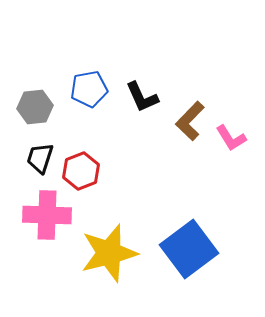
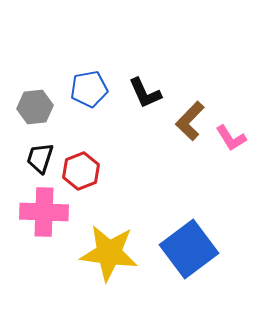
black L-shape: moved 3 px right, 4 px up
pink cross: moved 3 px left, 3 px up
yellow star: rotated 22 degrees clockwise
